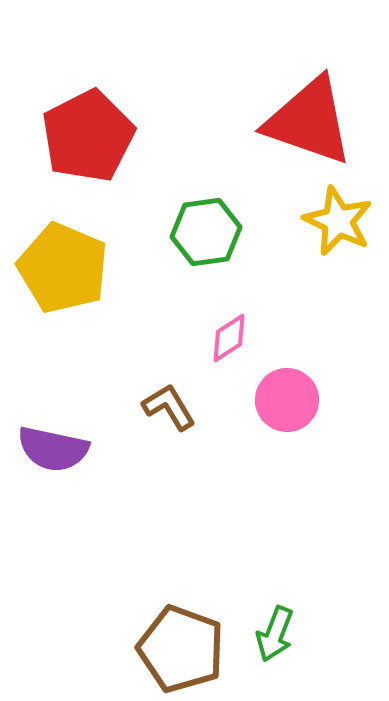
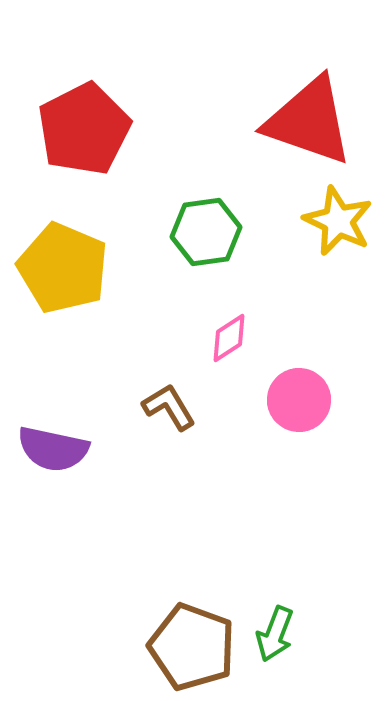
red pentagon: moved 4 px left, 7 px up
pink circle: moved 12 px right
brown pentagon: moved 11 px right, 2 px up
